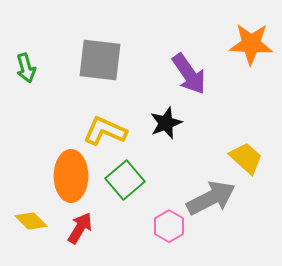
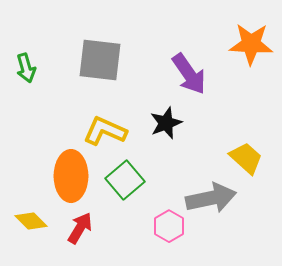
gray arrow: rotated 15 degrees clockwise
